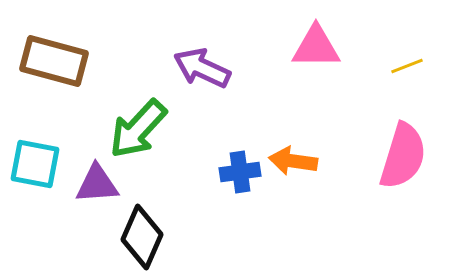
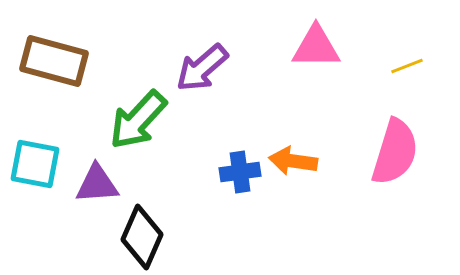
purple arrow: rotated 66 degrees counterclockwise
green arrow: moved 9 px up
pink semicircle: moved 8 px left, 4 px up
